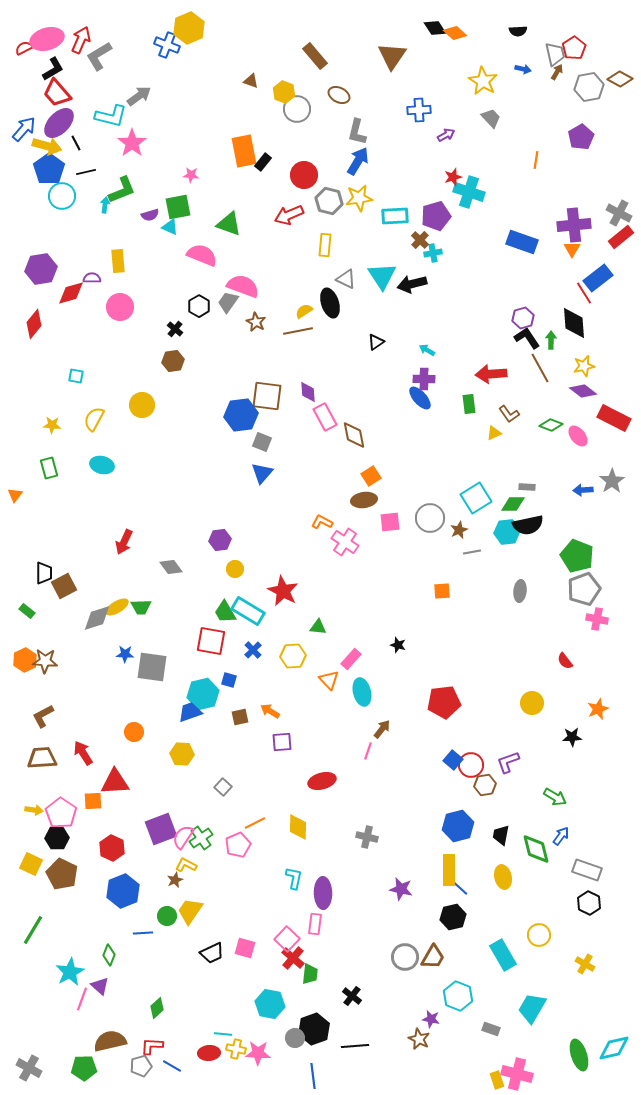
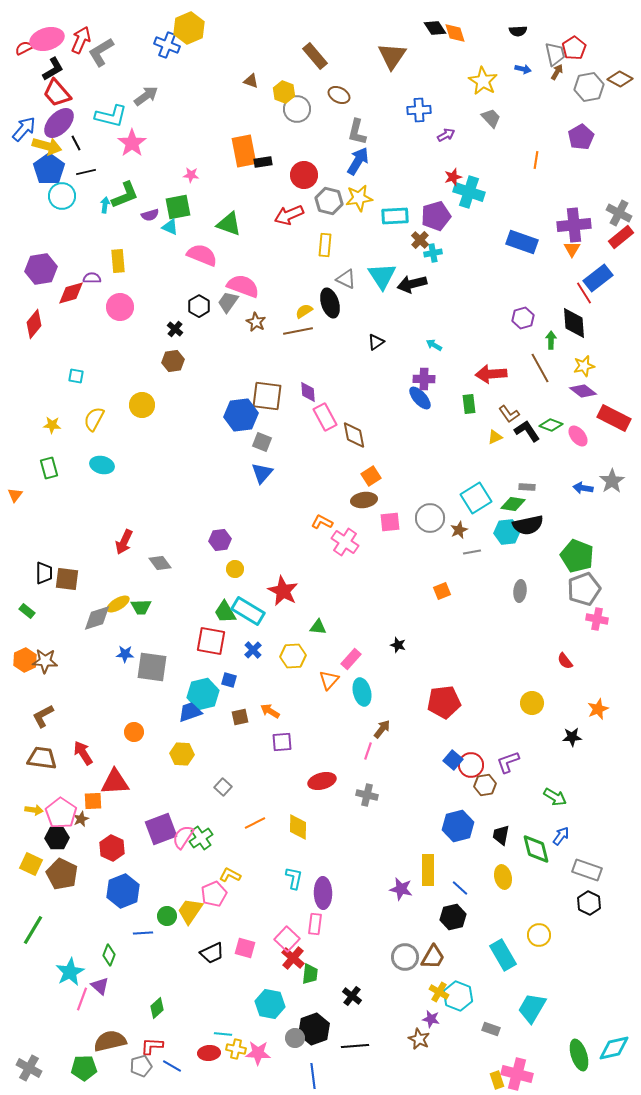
orange diamond at (455, 33): rotated 30 degrees clockwise
gray L-shape at (99, 56): moved 2 px right, 4 px up
gray arrow at (139, 96): moved 7 px right
black rectangle at (263, 162): rotated 42 degrees clockwise
green L-shape at (122, 190): moved 3 px right, 5 px down
black L-shape at (527, 338): moved 93 px down
cyan arrow at (427, 350): moved 7 px right, 5 px up
yellow triangle at (494, 433): moved 1 px right, 4 px down
blue arrow at (583, 490): moved 2 px up; rotated 12 degrees clockwise
green diamond at (513, 504): rotated 10 degrees clockwise
gray diamond at (171, 567): moved 11 px left, 4 px up
brown square at (64, 586): moved 3 px right, 7 px up; rotated 35 degrees clockwise
orange square at (442, 591): rotated 18 degrees counterclockwise
yellow ellipse at (117, 607): moved 1 px right, 3 px up
orange triangle at (329, 680): rotated 25 degrees clockwise
brown trapezoid at (42, 758): rotated 12 degrees clockwise
gray cross at (367, 837): moved 42 px up
pink pentagon at (238, 845): moved 24 px left, 49 px down
yellow L-shape at (186, 865): moved 44 px right, 10 px down
yellow rectangle at (449, 870): moved 21 px left
brown star at (175, 880): moved 94 px left, 61 px up
yellow cross at (585, 964): moved 146 px left, 28 px down
